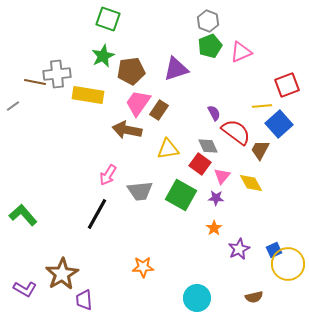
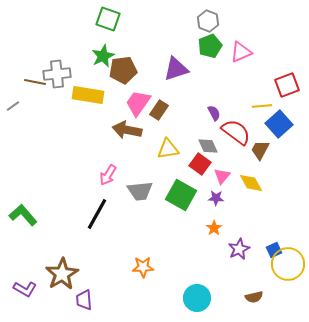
brown pentagon at (131, 71): moved 8 px left, 1 px up
